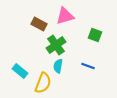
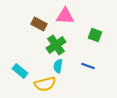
pink triangle: rotated 18 degrees clockwise
yellow semicircle: moved 2 px right, 1 px down; rotated 55 degrees clockwise
